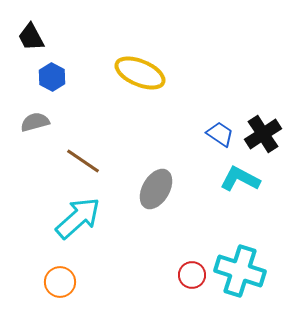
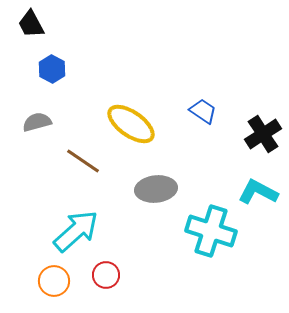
black trapezoid: moved 13 px up
yellow ellipse: moved 9 px left, 51 px down; rotated 12 degrees clockwise
blue hexagon: moved 8 px up
gray semicircle: moved 2 px right
blue trapezoid: moved 17 px left, 23 px up
cyan L-shape: moved 18 px right, 13 px down
gray ellipse: rotated 54 degrees clockwise
cyan arrow: moved 2 px left, 13 px down
cyan cross: moved 29 px left, 40 px up
red circle: moved 86 px left
orange circle: moved 6 px left, 1 px up
